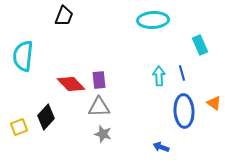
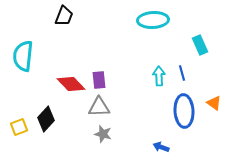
black diamond: moved 2 px down
